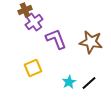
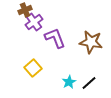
purple L-shape: moved 1 px left, 1 px up
yellow square: rotated 18 degrees counterclockwise
